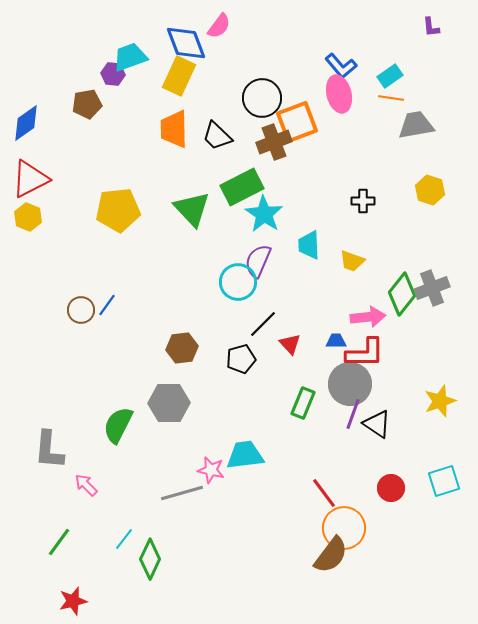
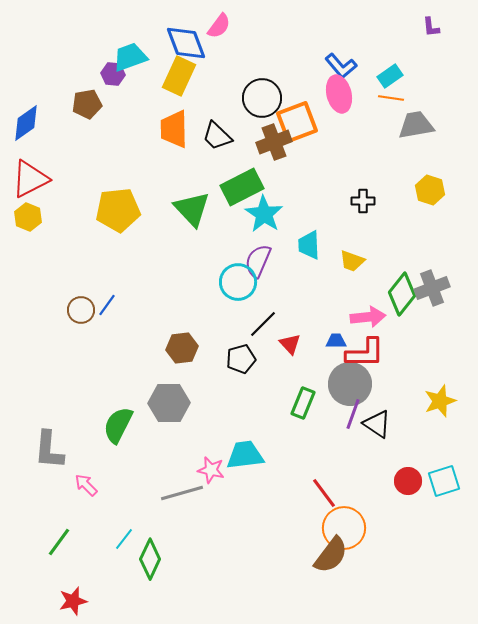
red circle at (391, 488): moved 17 px right, 7 px up
